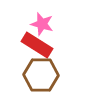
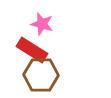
red rectangle: moved 5 px left, 5 px down
